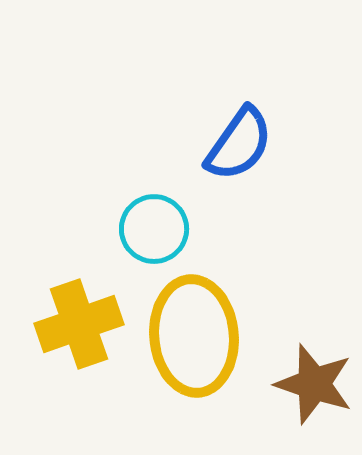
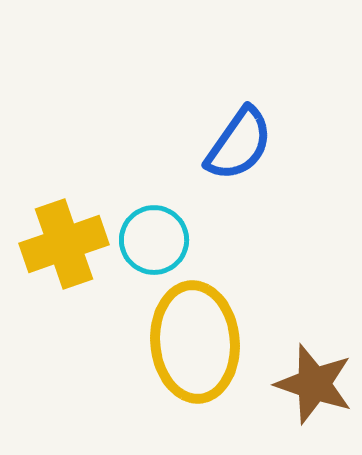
cyan circle: moved 11 px down
yellow cross: moved 15 px left, 80 px up
yellow ellipse: moved 1 px right, 6 px down
